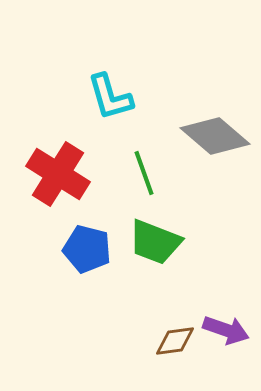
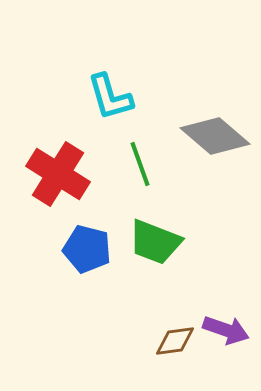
green line: moved 4 px left, 9 px up
